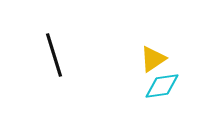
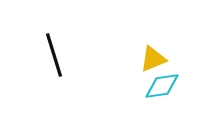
yellow triangle: rotated 12 degrees clockwise
